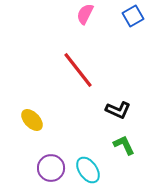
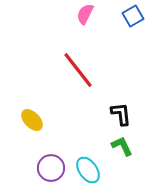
black L-shape: moved 3 px right, 4 px down; rotated 120 degrees counterclockwise
green L-shape: moved 2 px left, 1 px down
